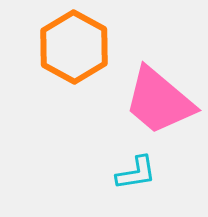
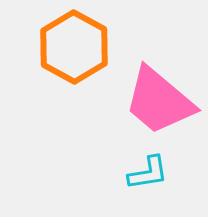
cyan L-shape: moved 12 px right
